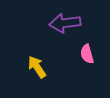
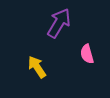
purple arrow: moved 6 px left; rotated 128 degrees clockwise
